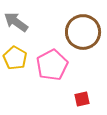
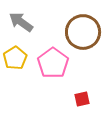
gray arrow: moved 5 px right
yellow pentagon: rotated 10 degrees clockwise
pink pentagon: moved 1 px right, 2 px up; rotated 8 degrees counterclockwise
